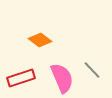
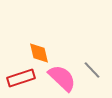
orange diamond: moved 1 px left, 13 px down; rotated 40 degrees clockwise
pink semicircle: rotated 24 degrees counterclockwise
